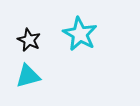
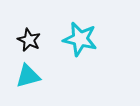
cyan star: moved 5 px down; rotated 16 degrees counterclockwise
